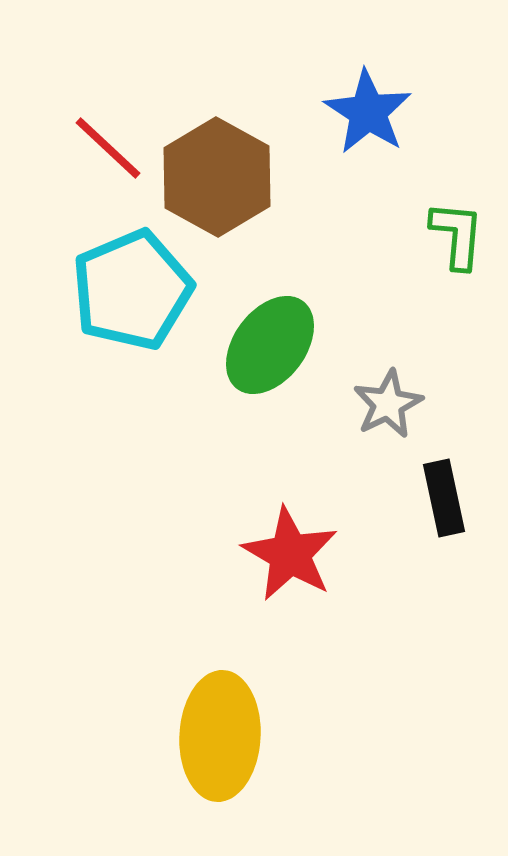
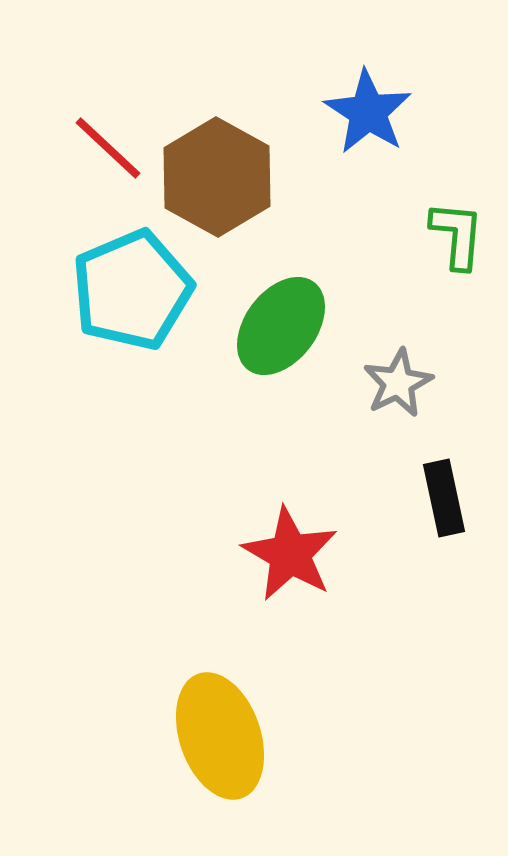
green ellipse: moved 11 px right, 19 px up
gray star: moved 10 px right, 21 px up
yellow ellipse: rotated 22 degrees counterclockwise
